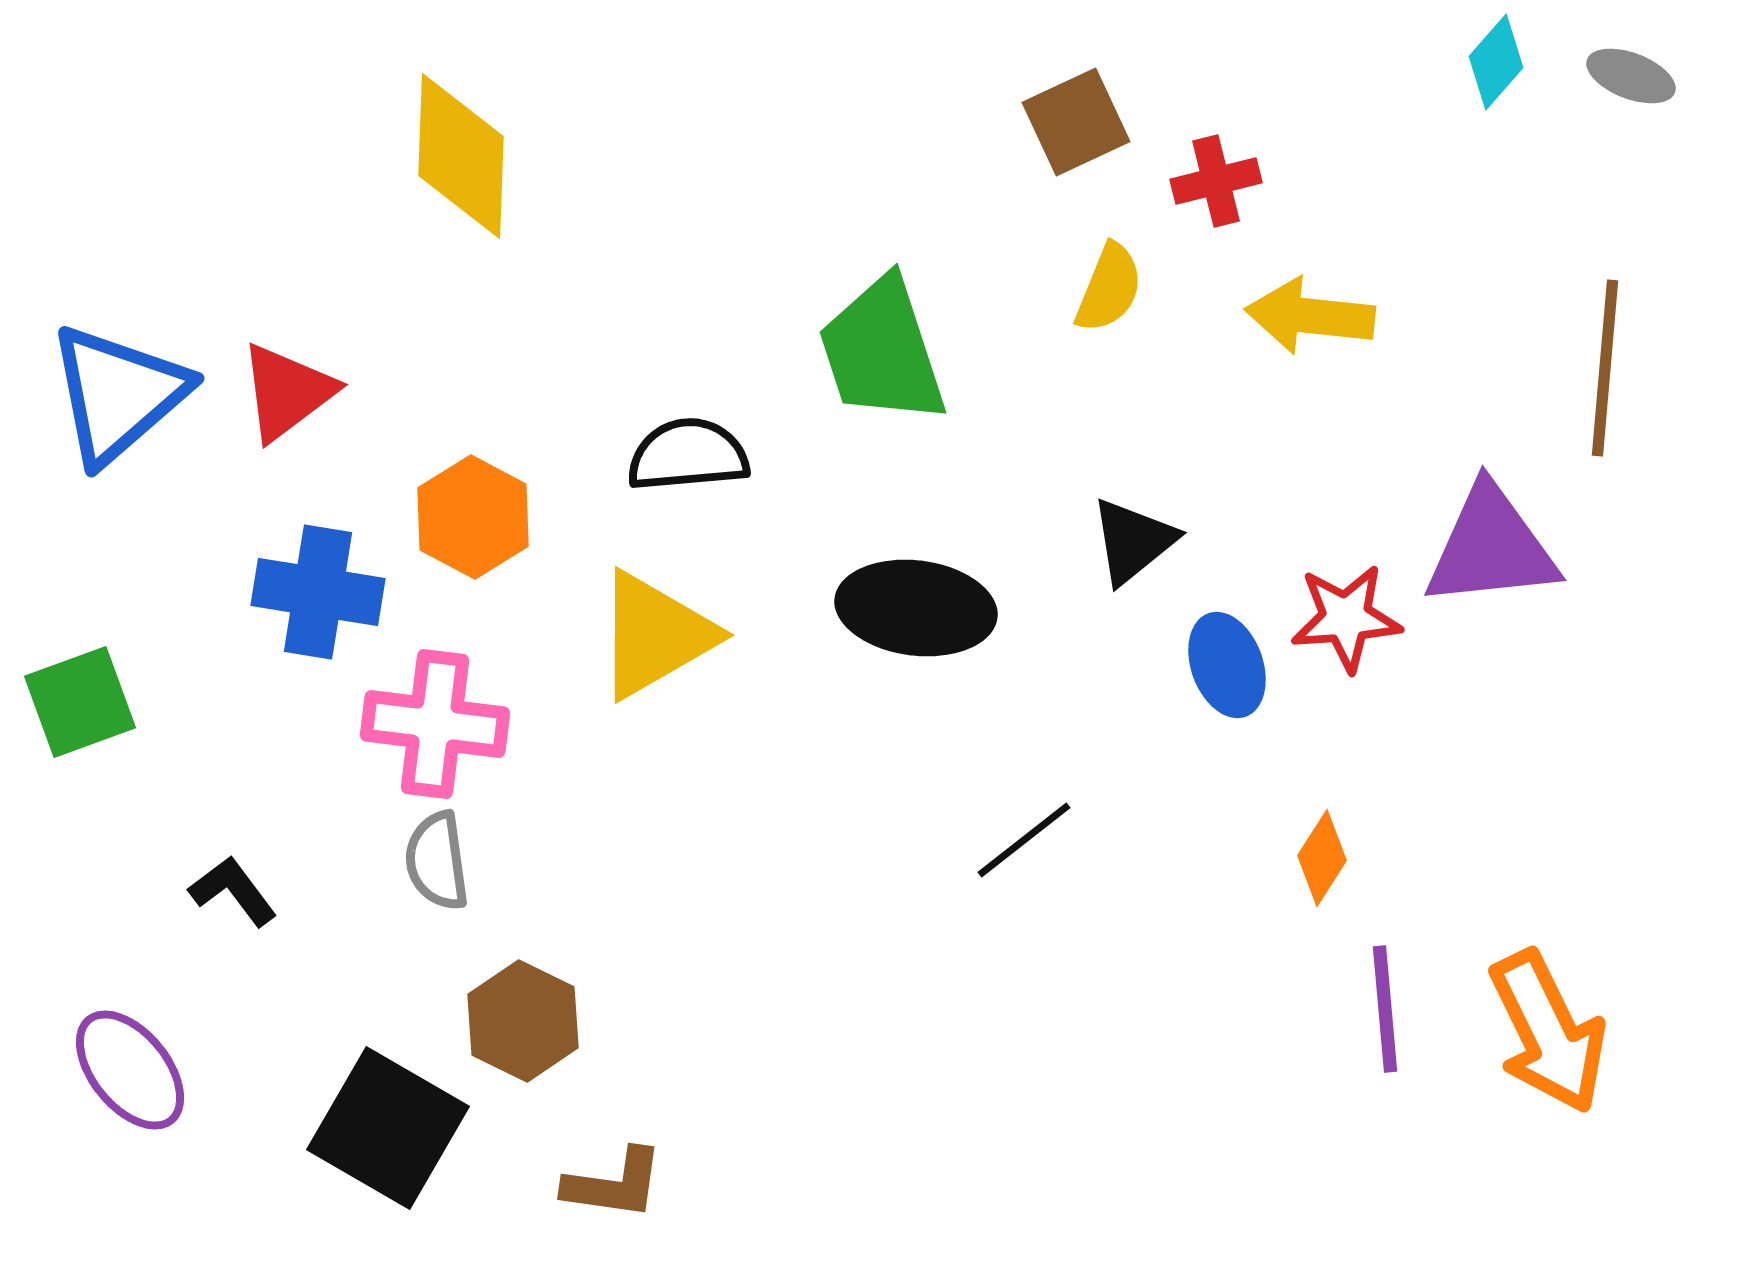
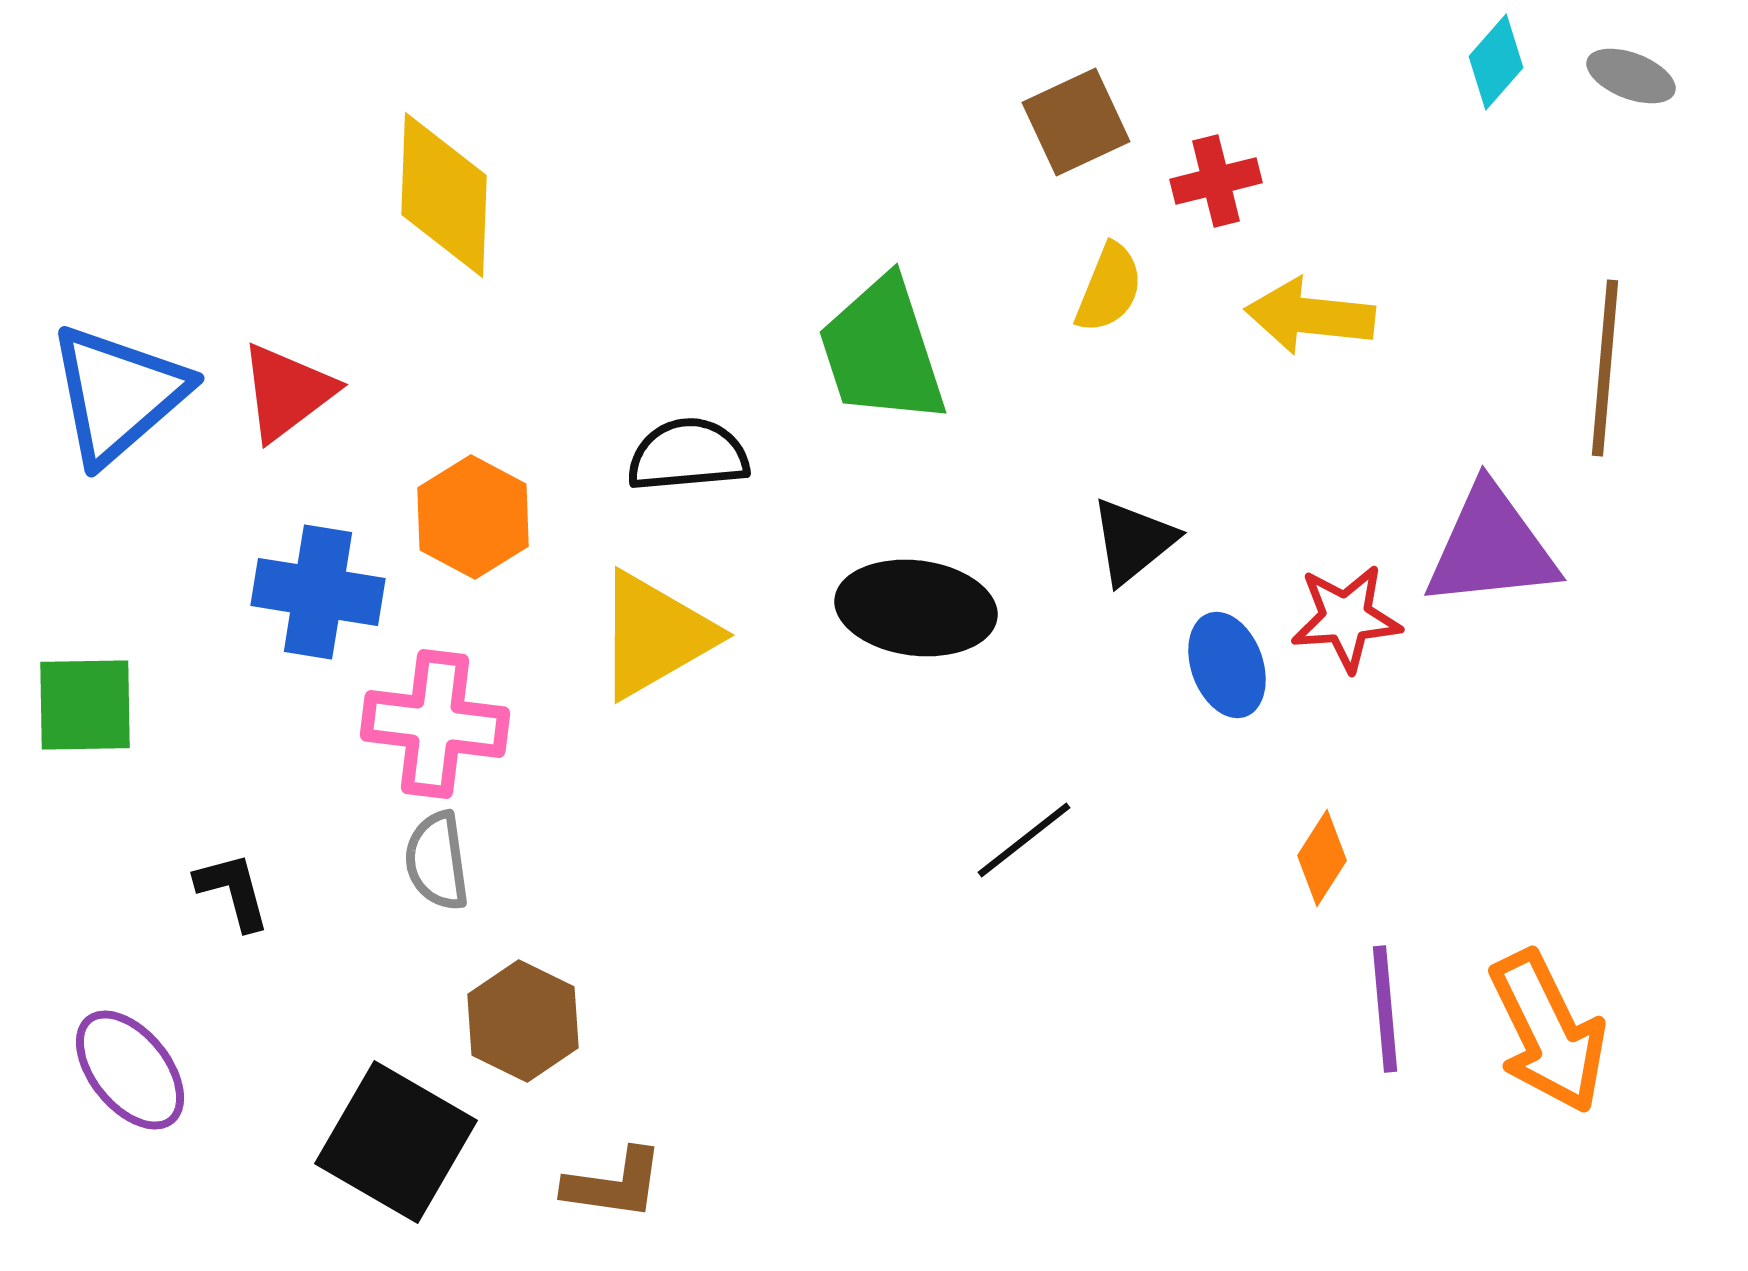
yellow diamond: moved 17 px left, 39 px down
green square: moved 5 px right, 3 px down; rotated 19 degrees clockwise
black L-shape: rotated 22 degrees clockwise
black square: moved 8 px right, 14 px down
